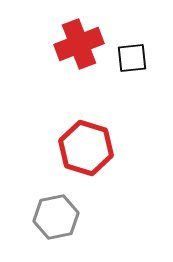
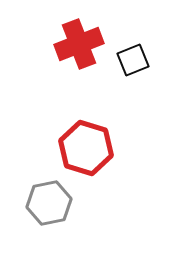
black square: moved 1 px right, 2 px down; rotated 16 degrees counterclockwise
gray hexagon: moved 7 px left, 14 px up
